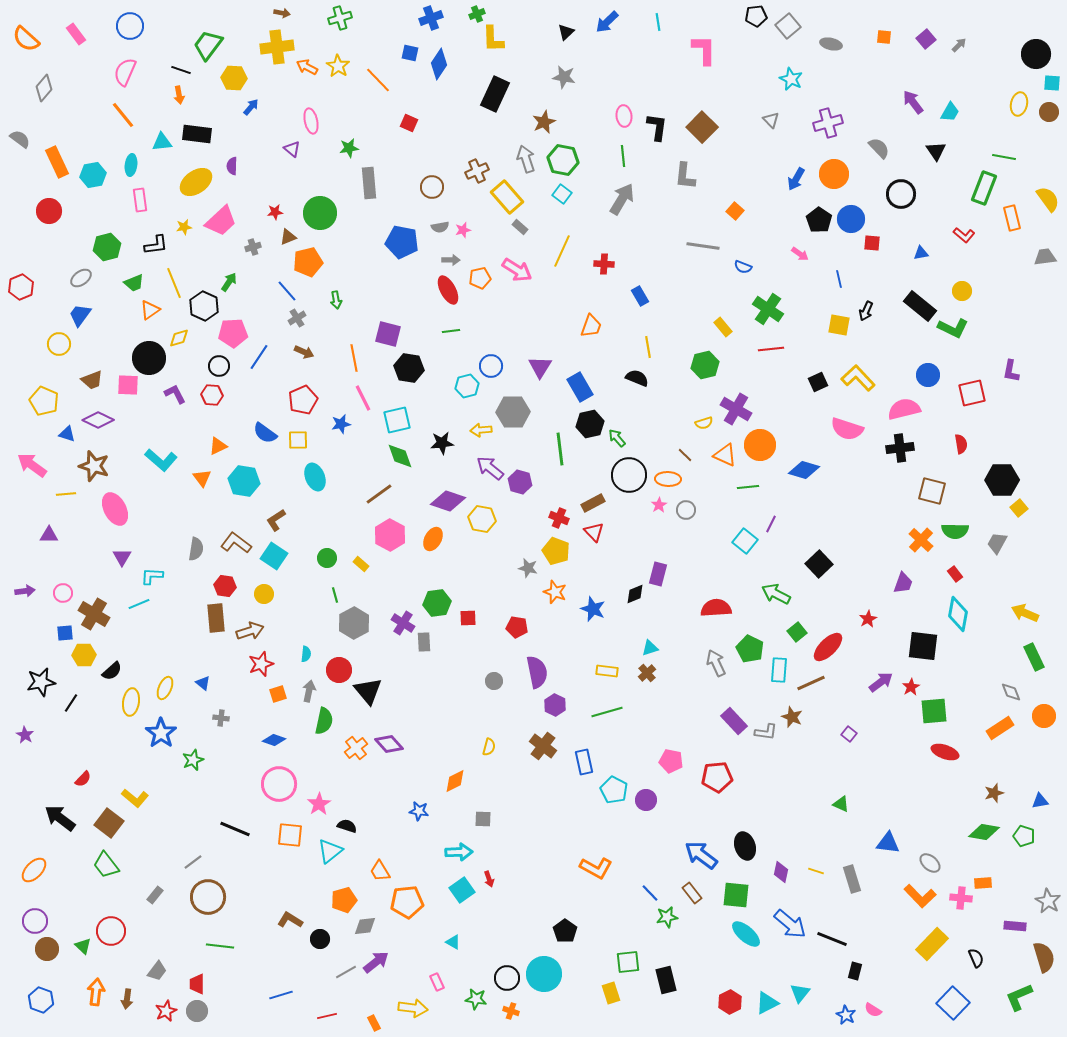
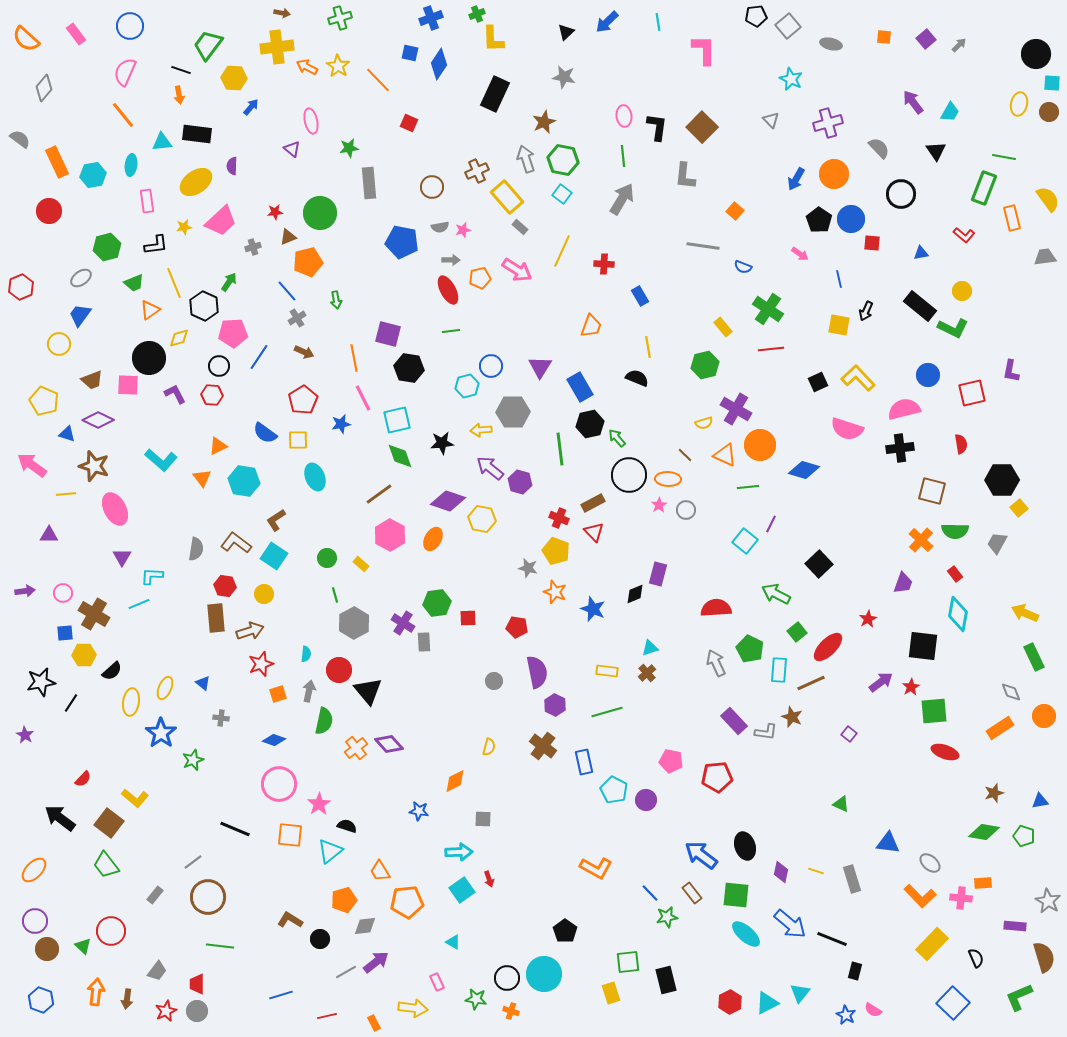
pink rectangle at (140, 200): moved 7 px right, 1 px down
red pentagon at (303, 400): rotated 8 degrees counterclockwise
